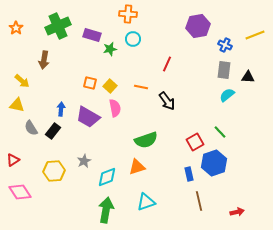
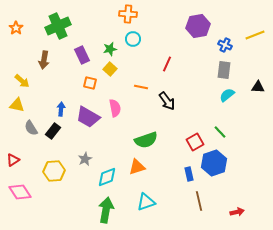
purple rectangle: moved 10 px left, 20 px down; rotated 48 degrees clockwise
black triangle: moved 10 px right, 10 px down
yellow square: moved 17 px up
gray star: moved 1 px right, 2 px up
